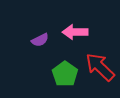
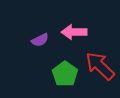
pink arrow: moved 1 px left
red arrow: moved 1 px up
